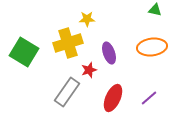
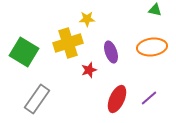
purple ellipse: moved 2 px right, 1 px up
gray rectangle: moved 30 px left, 7 px down
red ellipse: moved 4 px right, 1 px down
